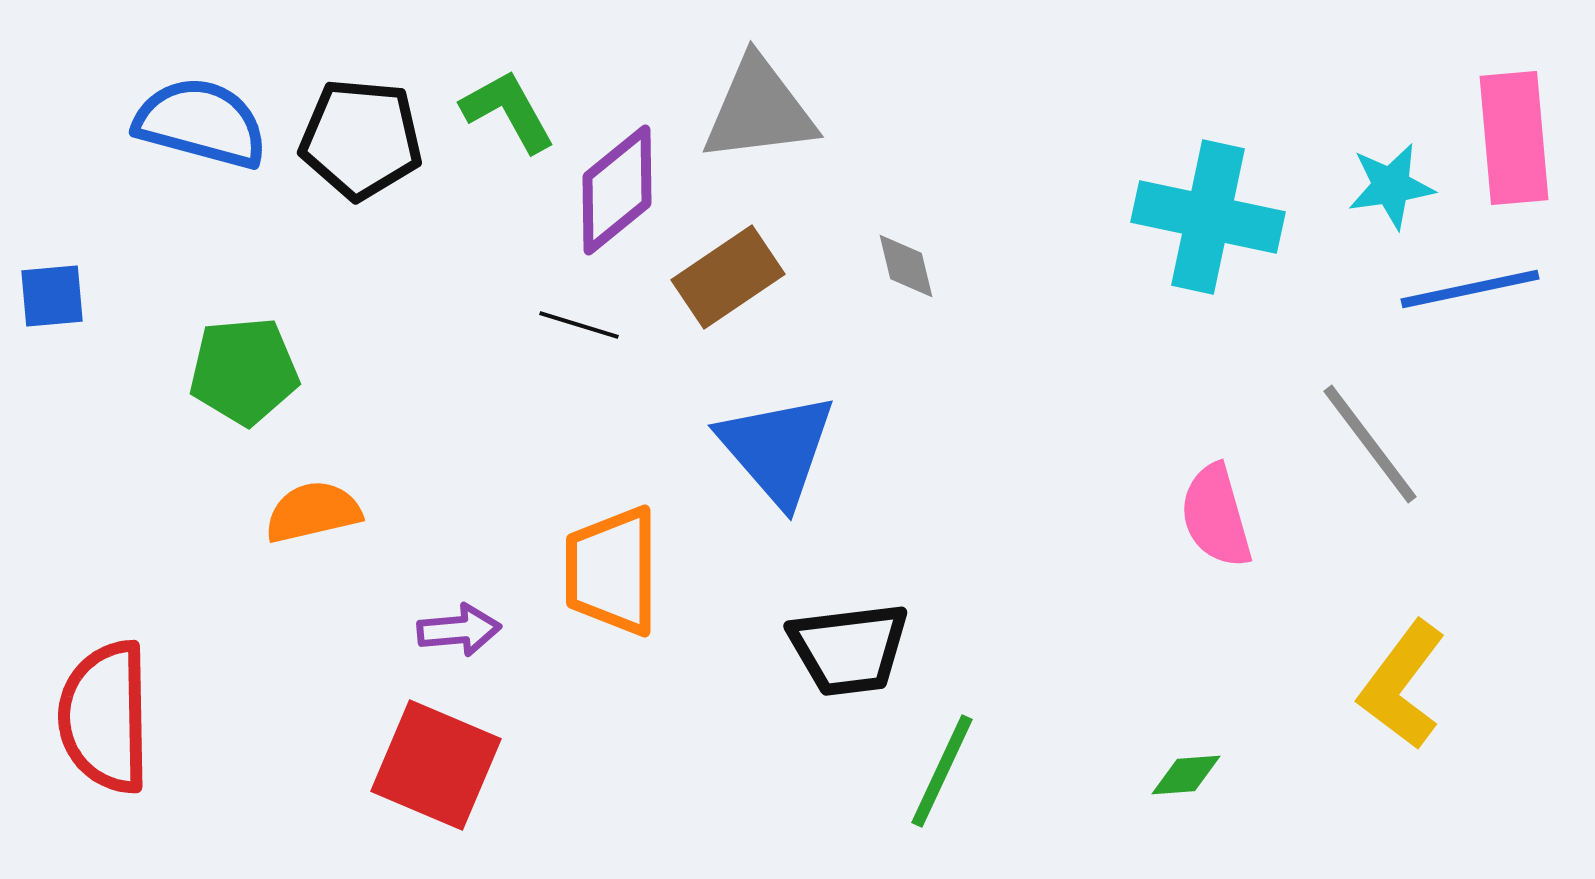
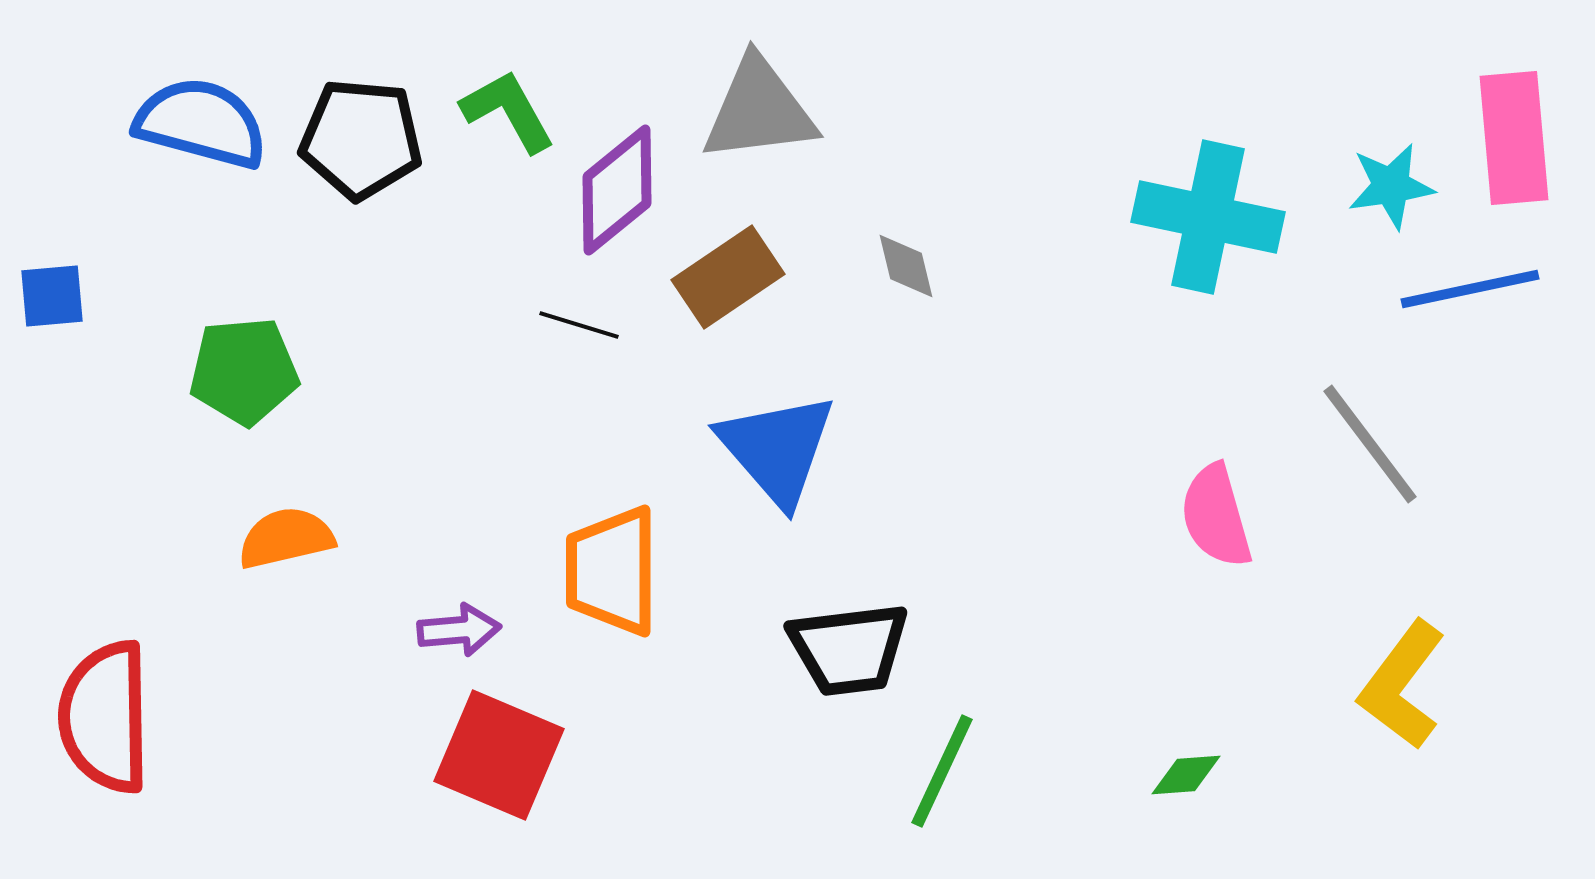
orange semicircle: moved 27 px left, 26 px down
red square: moved 63 px right, 10 px up
